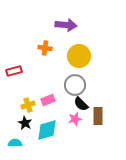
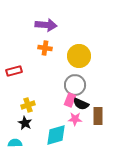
purple arrow: moved 20 px left
pink rectangle: moved 22 px right; rotated 48 degrees counterclockwise
black semicircle: rotated 21 degrees counterclockwise
pink star: rotated 16 degrees clockwise
cyan diamond: moved 9 px right, 5 px down
